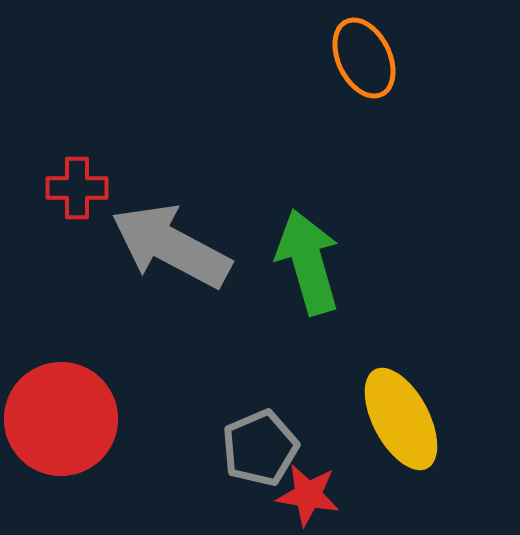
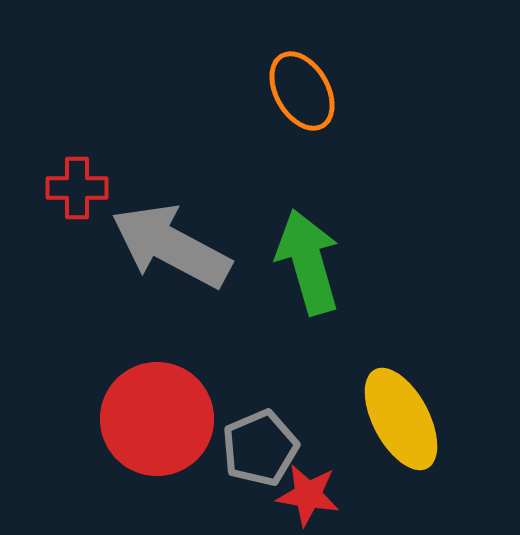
orange ellipse: moved 62 px left, 33 px down; rotated 4 degrees counterclockwise
red circle: moved 96 px right
